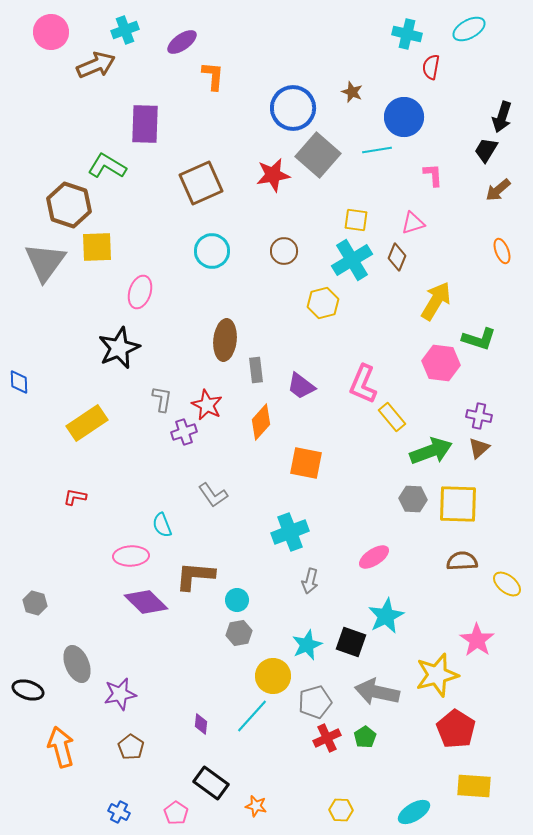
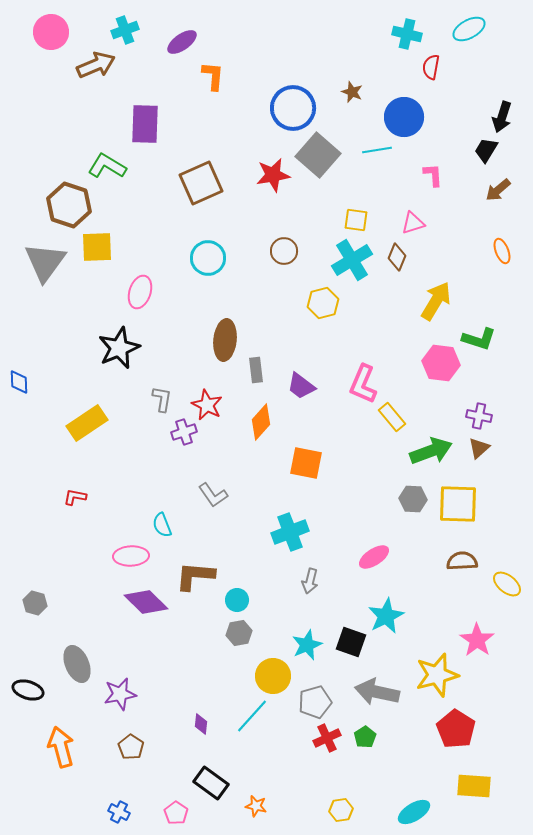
cyan circle at (212, 251): moved 4 px left, 7 px down
yellow hexagon at (341, 810): rotated 10 degrees counterclockwise
